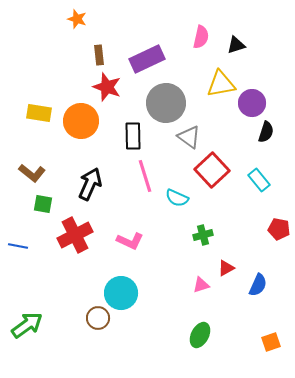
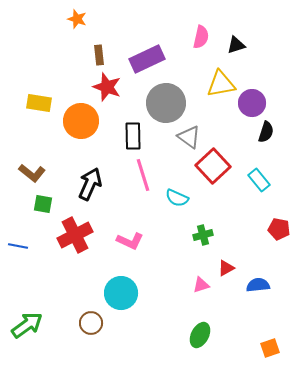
yellow rectangle: moved 10 px up
red square: moved 1 px right, 4 px up
pink line: moved 2 px left, 1 px up
blue semicircle: rotated 120 degrees counterclockwise
brown circle: moved 7 px left, 5 px down
orange square: moved 1 px left, 6 px down
